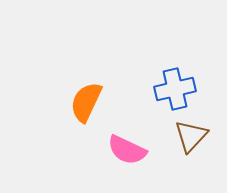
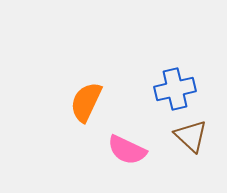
brown triangle: rotated 30 degrees counterclockwise
